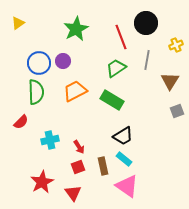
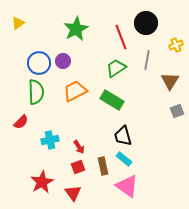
black trapezoid: rotated 105 degrees clockwise
